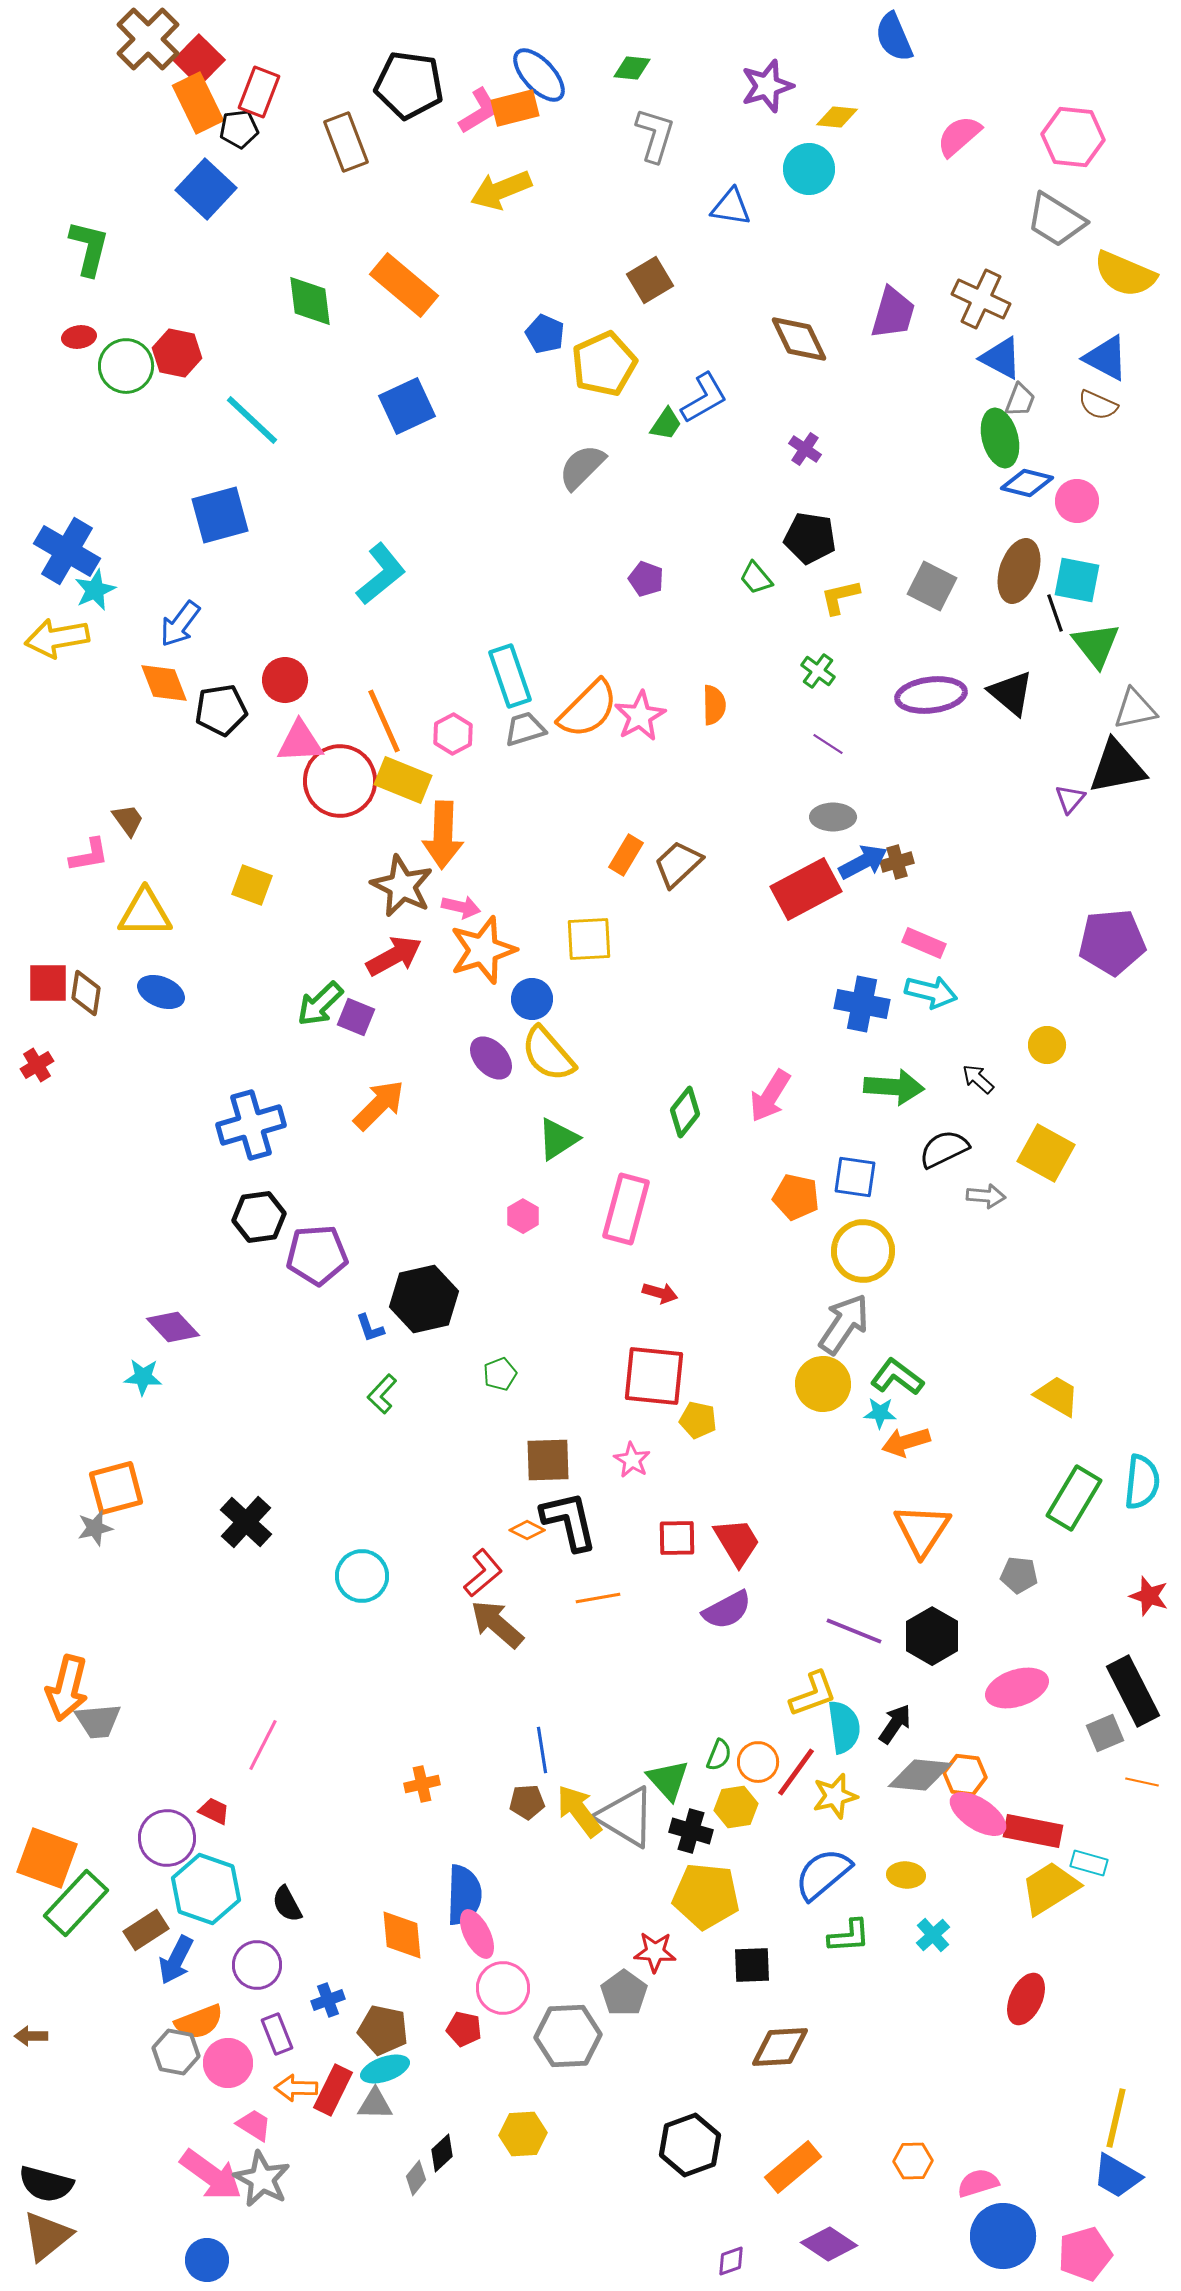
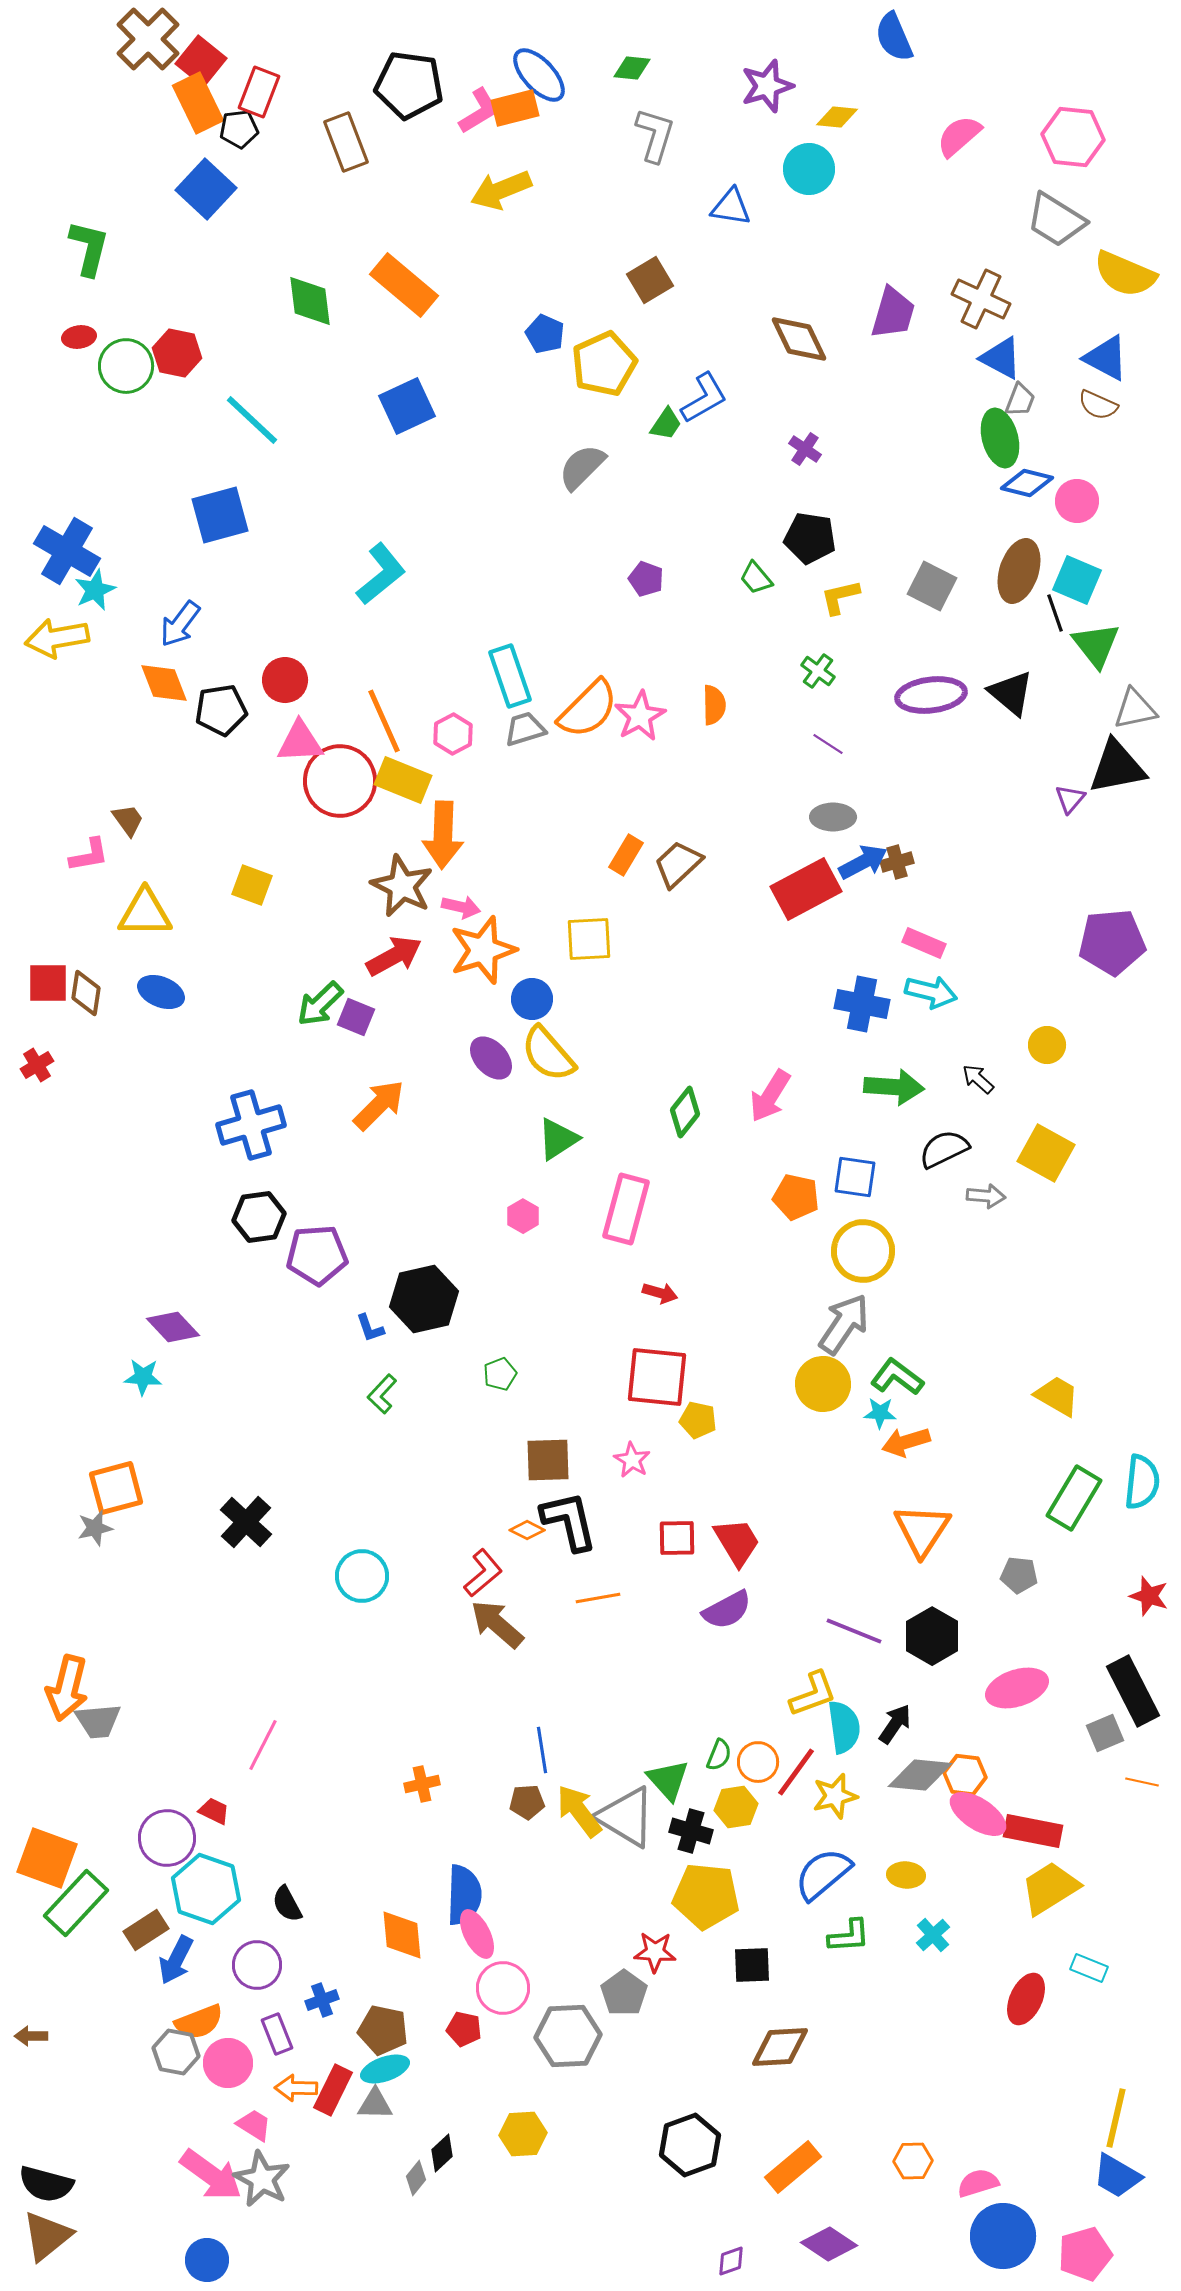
red square at (199, 60): moved 2 px right, 1 px down; rotated 6 degrees counterclockwise
cyan square at (1077, 580): rotated 12 degrees clockwise
red square at (654, 1376): moved 3 px right, 1 px down
cyan rectangle at (1089, 1863): moved 105 px down; rotated 6 degrees clockwise
blue cross at (328, 2000): moved 6 px left
